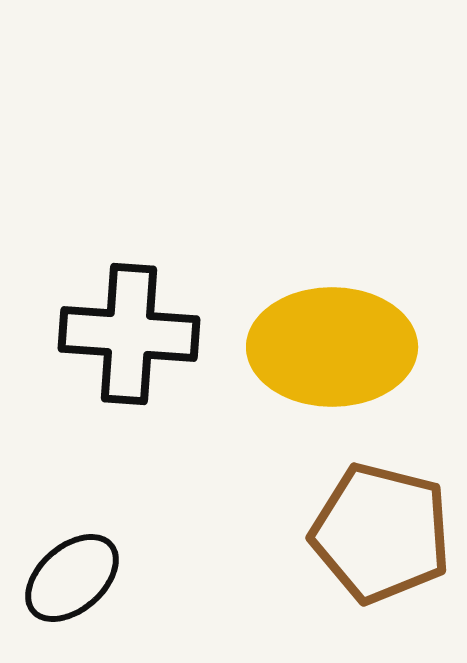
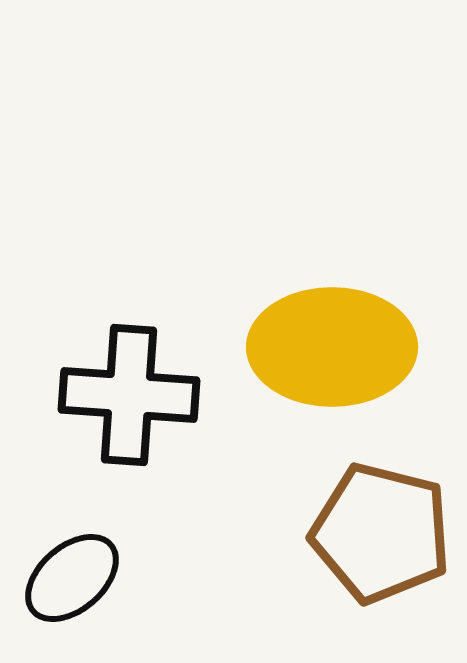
black cross: moved 61 px down
